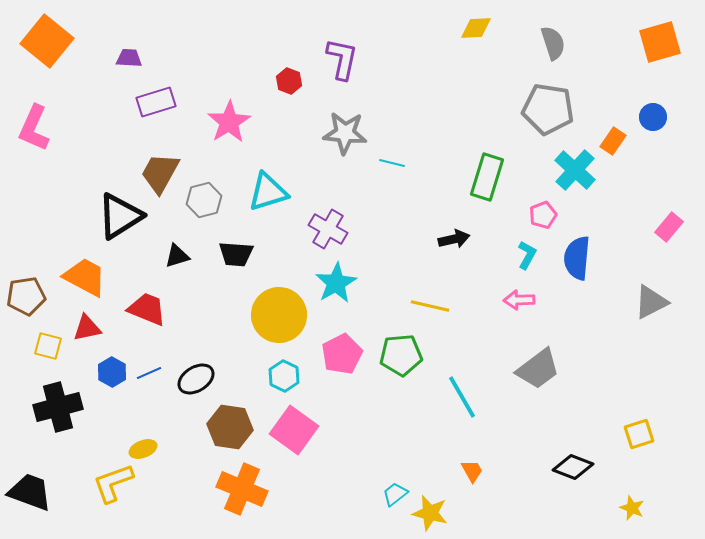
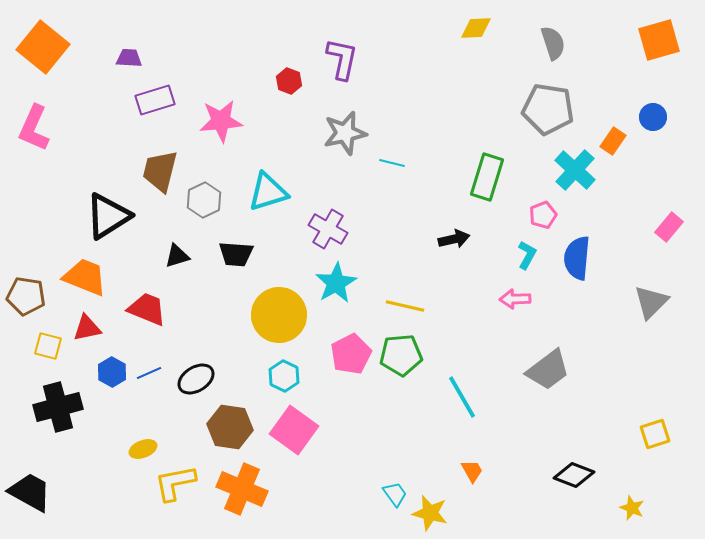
orange square at (47, 41): moved 4 px left, 6 px down
orange square at (660, 42): moved 1 px left, 2 px up
purple rectangle at (156, 102): moved 1 px left, 2 px up
pink star at (229, 122): moved 8 px left, 1 px up; rotated 27 degrees clockwise
gray star at (345, 133): rotated 18 degrees counterclockwise
brown trapezoid at (160, 173): moved 2 px up; rotated 15 degrees counterclockwise
gray hexagon at (204, 200): rotated 12 degrees counterclockwise
black triangle at (120, 216): moved 12 px left
orange trapezoid at (85, 277): rotated 6 degrees counterclockwise
brown pentagon at (26, 296): rotated 18 degrees clockwise
pink arrow at (519, 300): moved 4 px left, 1 px up
gray triangle at (651, 302): rotated 18 degrees counterclockwise
yellow line at (430, 306): moved 25 px left
pink pentagon at (342, 354): moved 9 px right
gray trapezoid at (538, 369): moved 10 px right, 1 px down
yellow square at (639, 434): moved 16 px right
black diamond at (573, 467): moved 1 px right, 8 px down
yellow L-shape at (113, 483): moved 62 px right; rotated 9 degrees clockwise
black trapezoid at (30, 492): rotated 9 degrees clockwise
cyan trapezoid at (395, 494): rotated 92 degrees clockwise
